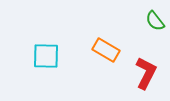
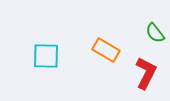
green semicircle: moved 12 px down
